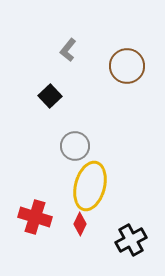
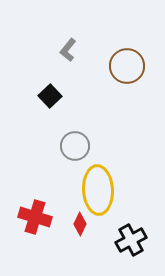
yellow ellipse: moved 8 px right, 4 px down; rotated 18 degrees counterclockwise
